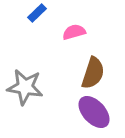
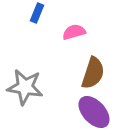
blue rectangle: rotated 24 degrees counterclockwise
